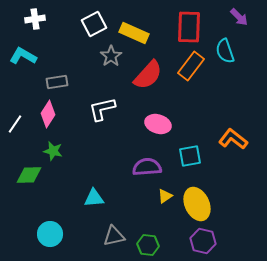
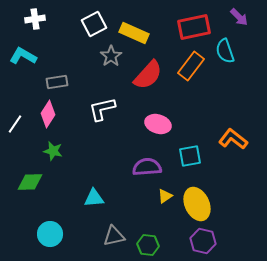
red rectangle: moved 5 px right; rotated 76 degrees clockwise
green diamond: moved 1 px right, 7 px down
